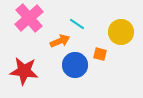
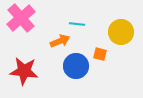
pink cross: moved 8 px left
cyan line: rotated 28 degrees counterclockwise
blue circle: moved 1 px right, 1 px down
